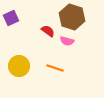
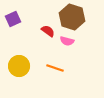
purple square: moved 2 px right, 1 px down
